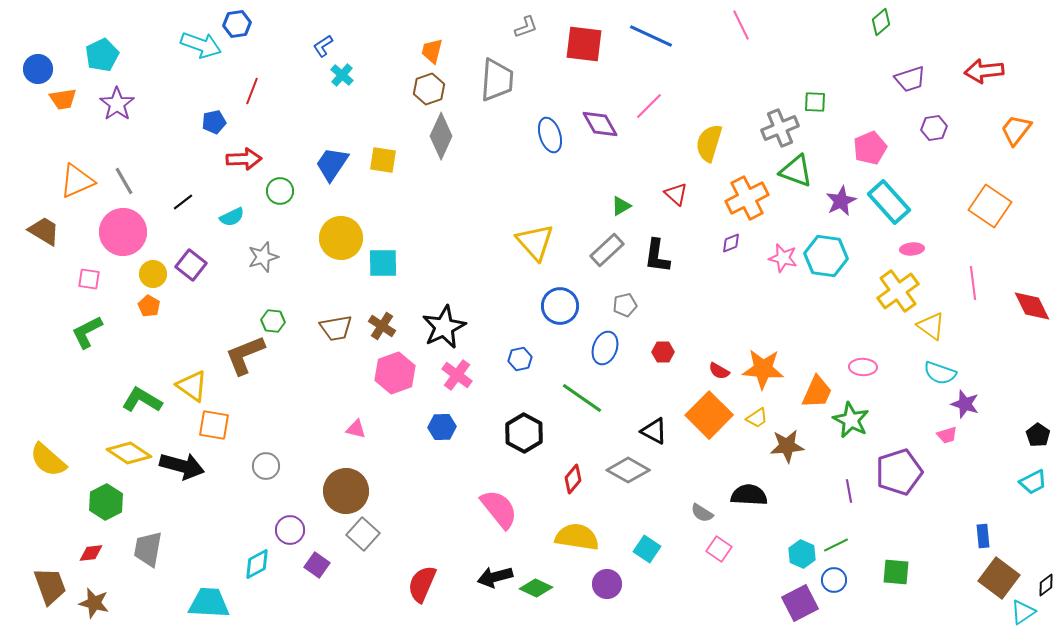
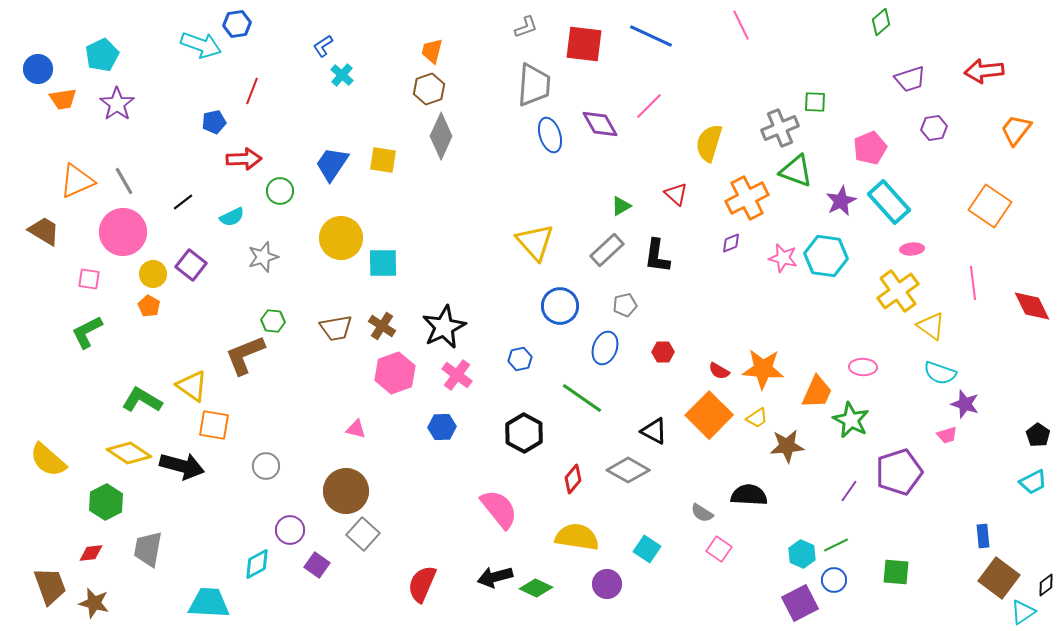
gray trapezoid at (497, 80): moved 37 px right, 5 px down
purple line at (849, 491): rotated 45 degrees clockwise
